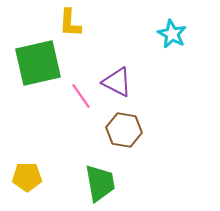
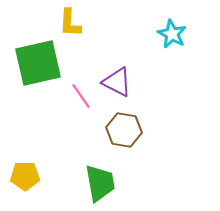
yellow pentagon: moved 2 px left, 1 px up
